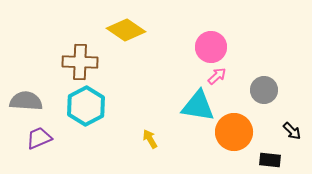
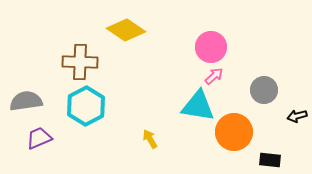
pink arrow: moved 3 px left
gray semicircle: rotated 12 degrees counterclockwise
black arrow: moved 5 px right, 15 px up; rotated 120 degrees clockwise
